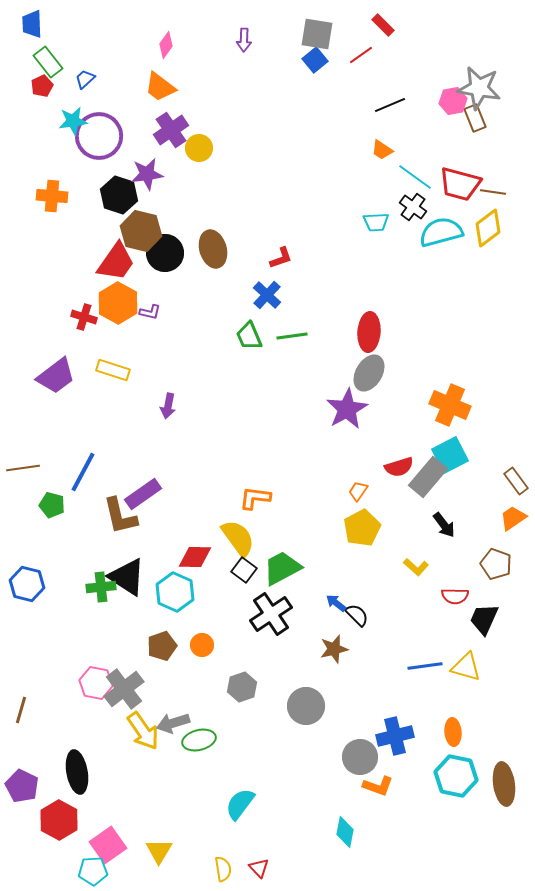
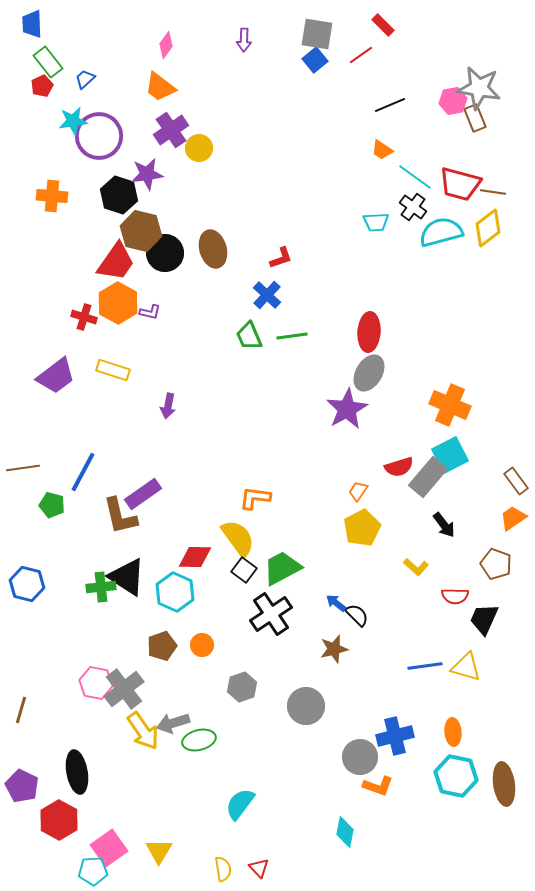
pink square at (108, 845): moved 1 px right, 3 px down
